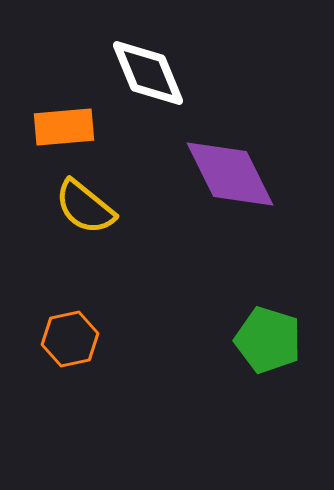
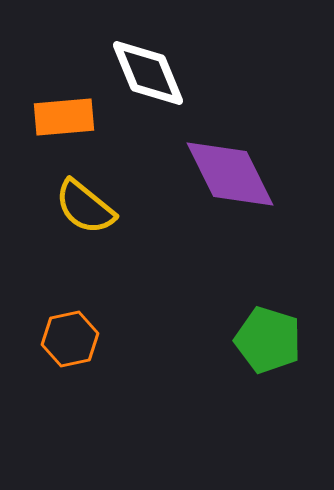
orange rectangle: moved 10 px up
